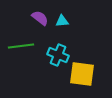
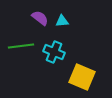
cyan cross: moved 4 px left, 3 px up
yellow square: moved 3 px down; rotated 16 degrees clockwise
